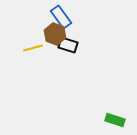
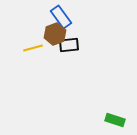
brown hexagon: rotated 20 degrees clockwise
black rectangle: moved 1 px right; rotated 24 degrees counterclockwise
